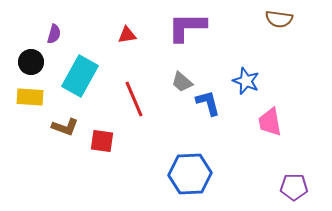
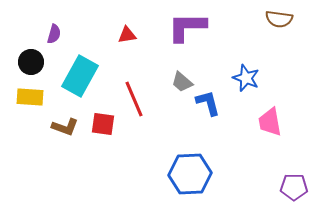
blue star: moved 3 px up
red square: moved 1 px right, 17 px up
